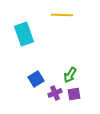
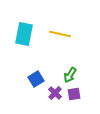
yellow line: moved 2 px left, 19 px down; rotated 10 degrees clockwise
cyan rectangle: rotated 30 degrees clockwise
purple cross: rotated 24 degrees counterclockwise
